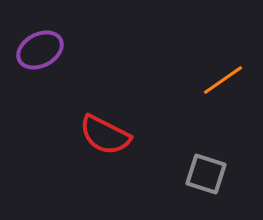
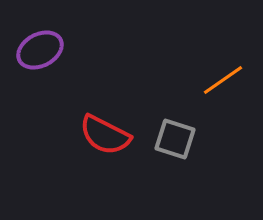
gray square: moved 31 px left, 35 px up
